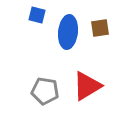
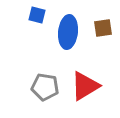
brown square: moved 3 px right
red triangle: moved 2 px left
gray pentagon: moved 4 px up
